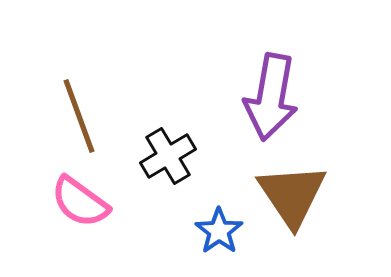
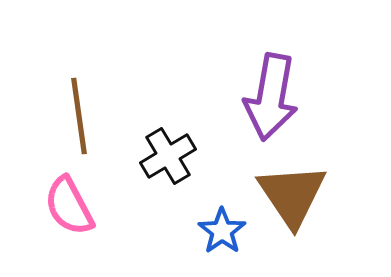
brown line: rotated 12 degrees clockwise
pink semicircle: moved 11 px left, 4 px down; rotated 26 degrees clockwise
blue star: moved 3 px right
